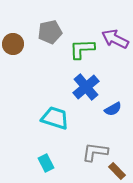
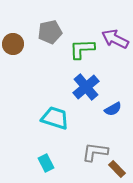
brown rectangle: moved 2 px up
